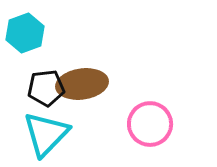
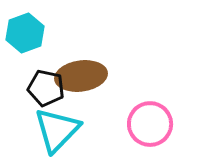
brown ellipse: moved 1 px left, 8 px up
black pentagon: rotated 18 degrees clockwise
cyan triangle: moved 11 px right, 4 px up
